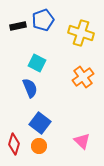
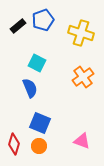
black rectangle: rotated 28 degrees counterclockwise
blue square: rotated 15 degrees counterclockwise
pink triangle: rotated 24 degrees counterclockwise
